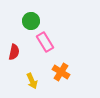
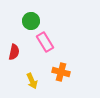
orange cross: rotated 18 degrees counterclockwise
